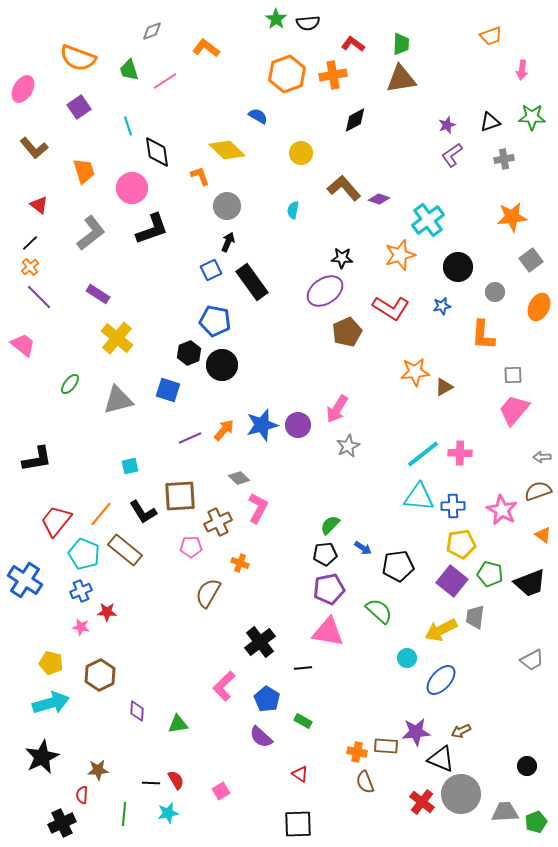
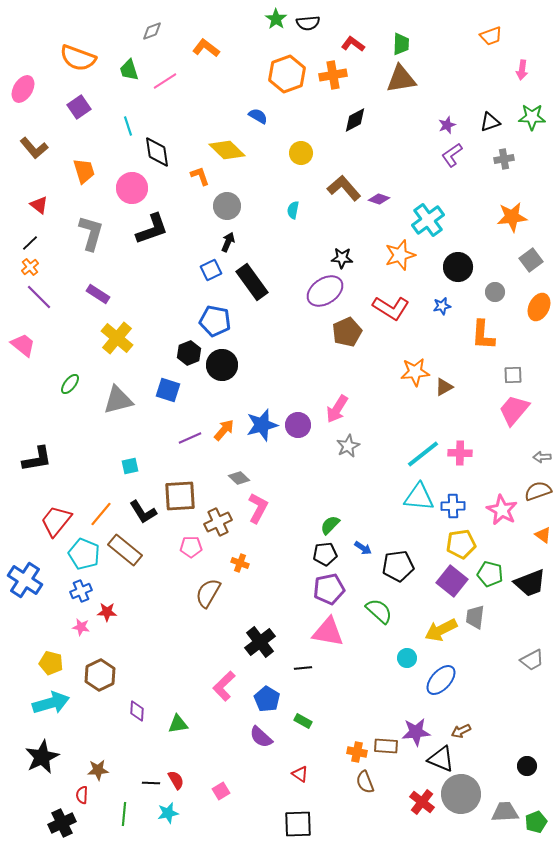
gray L-shape at (91, 233): rotated 36 degrees counterclockwise
